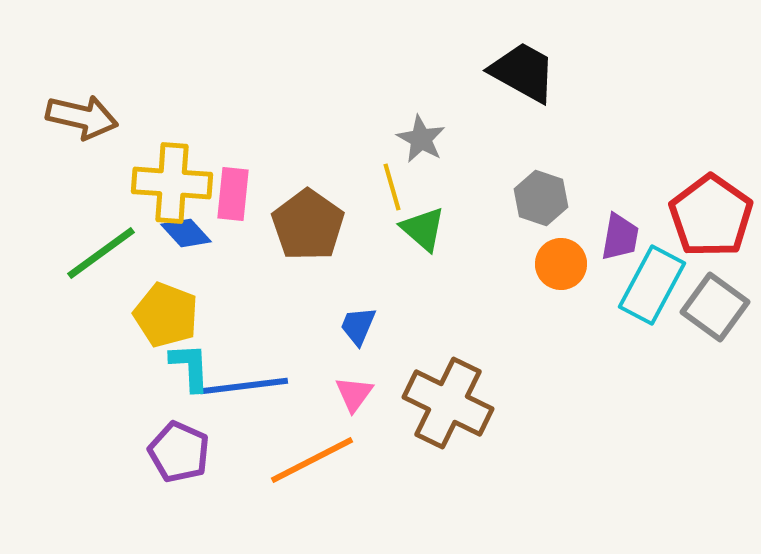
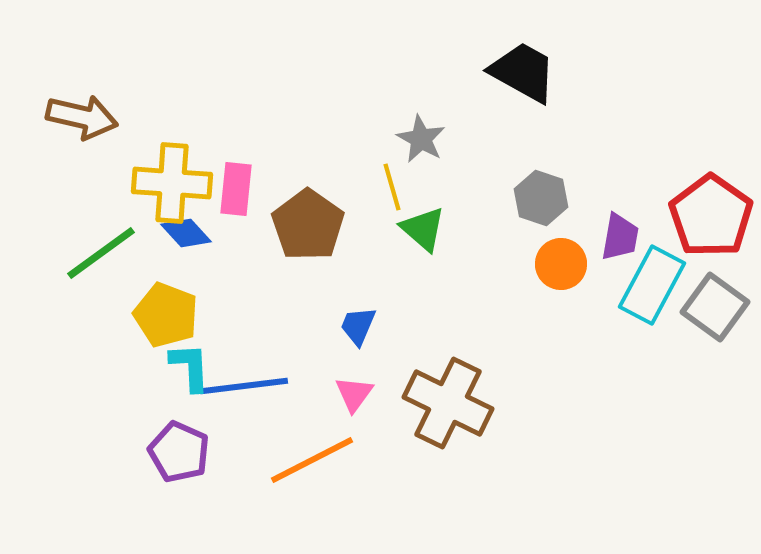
pink rectangle: moved 3 px right, 5 px up
